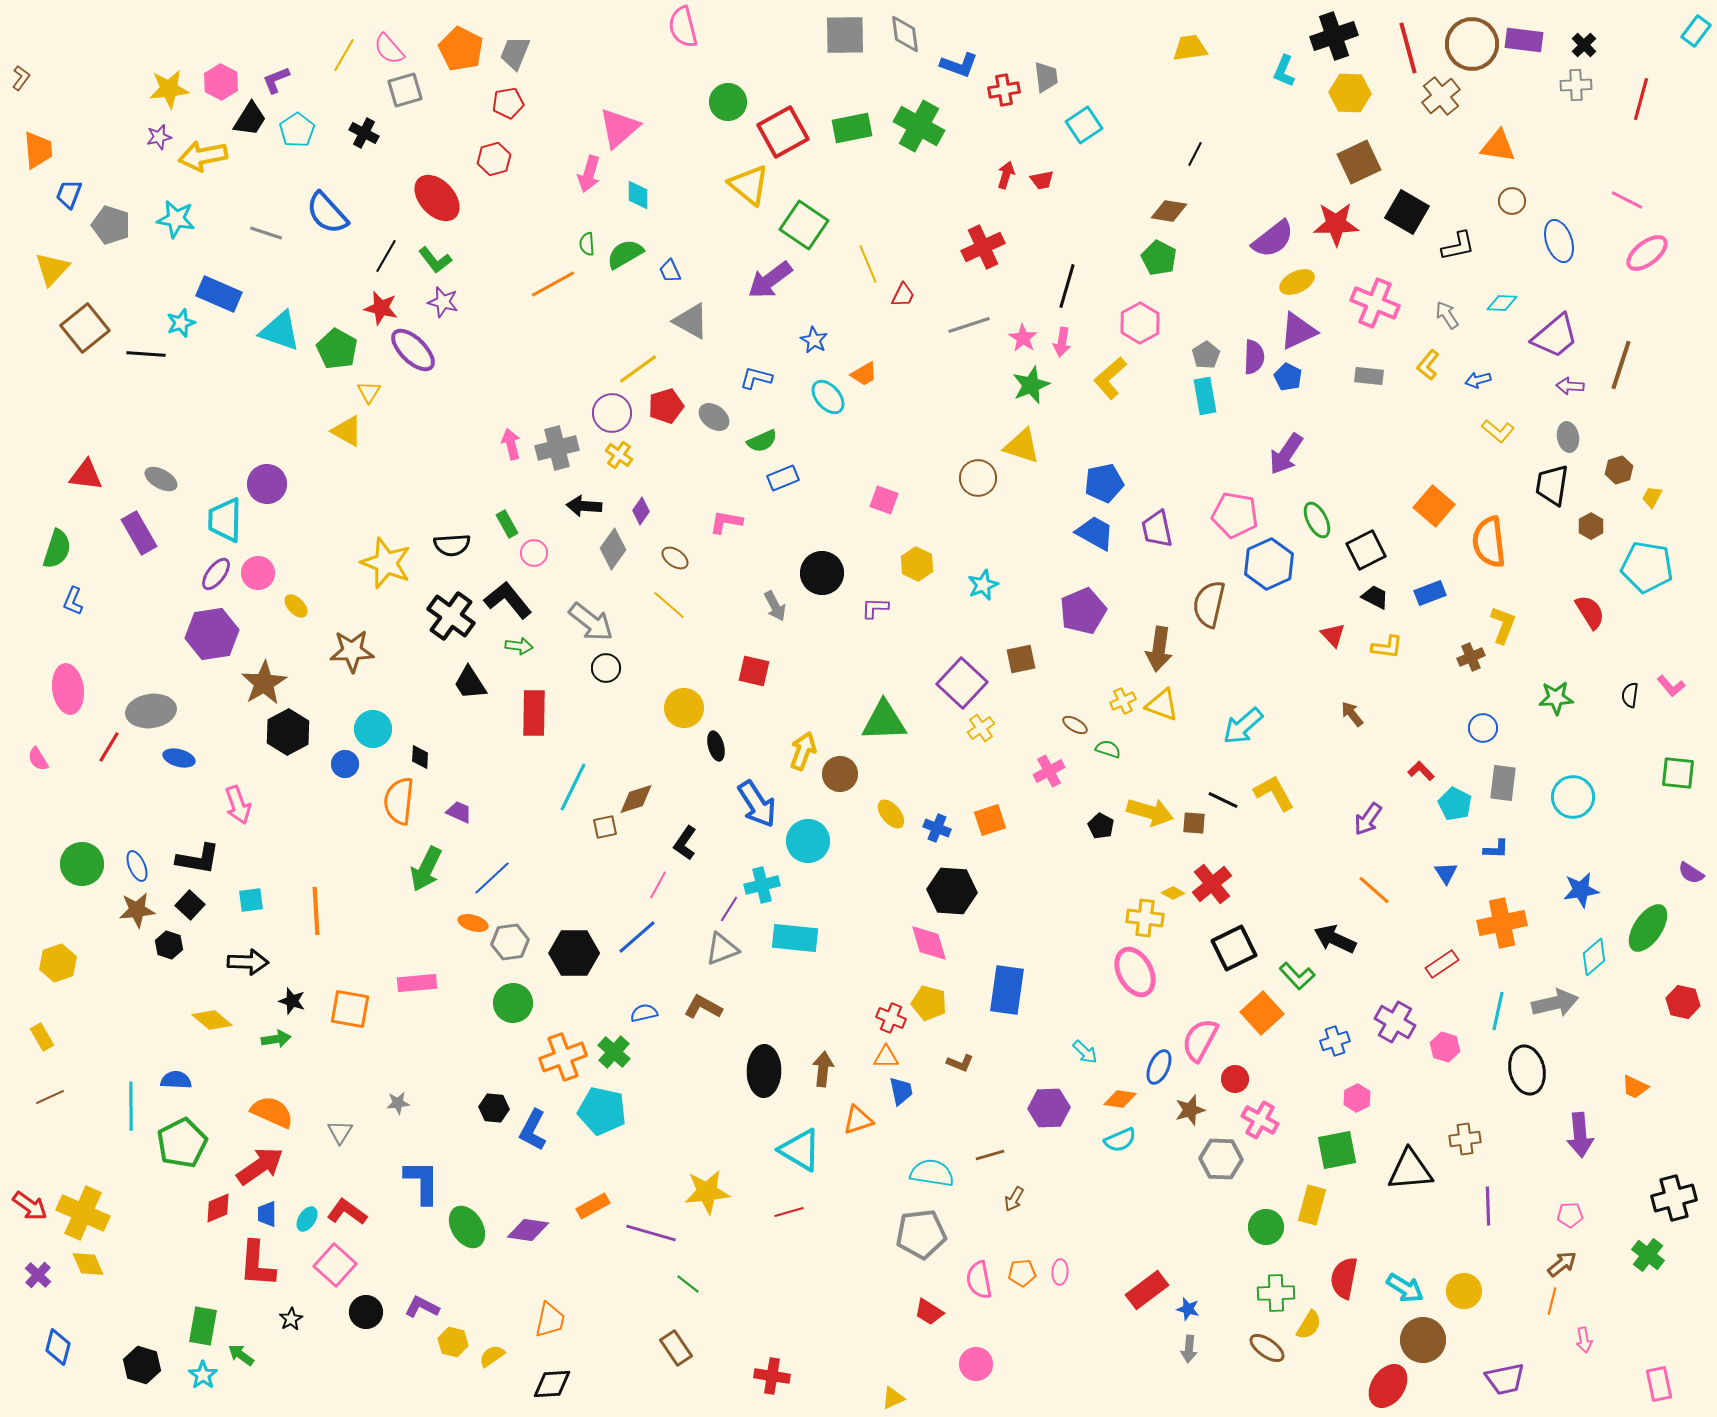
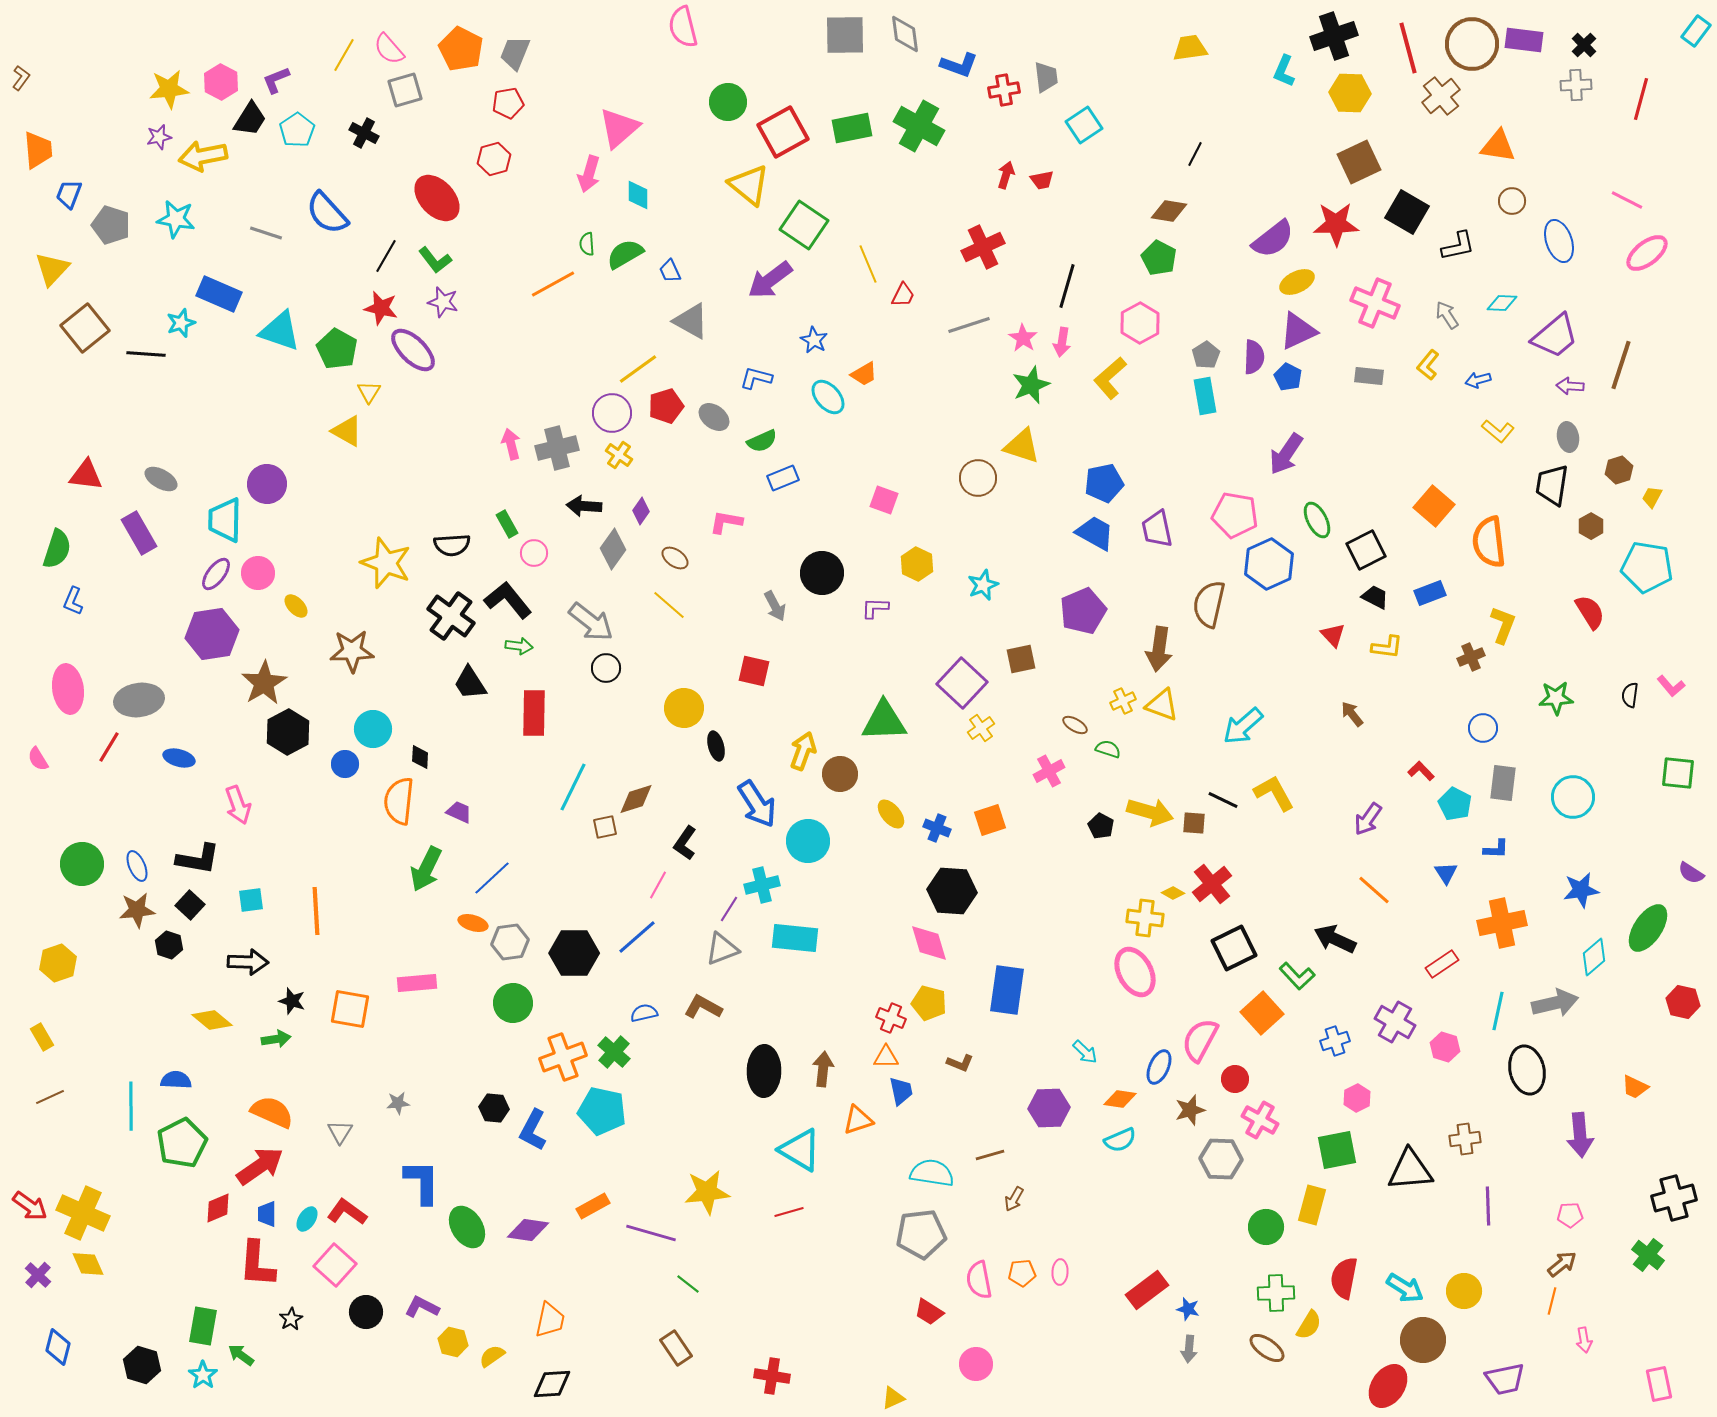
gray ellipse at (151, 711): moved 12 px left, 11 px up
